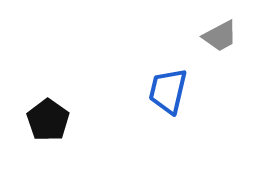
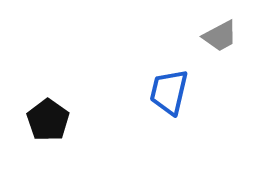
blue trapezoid: moved 1 px right, 1 px down
